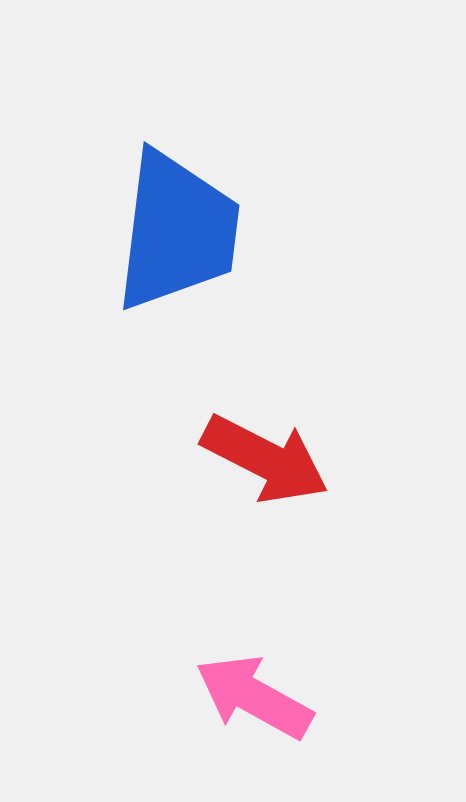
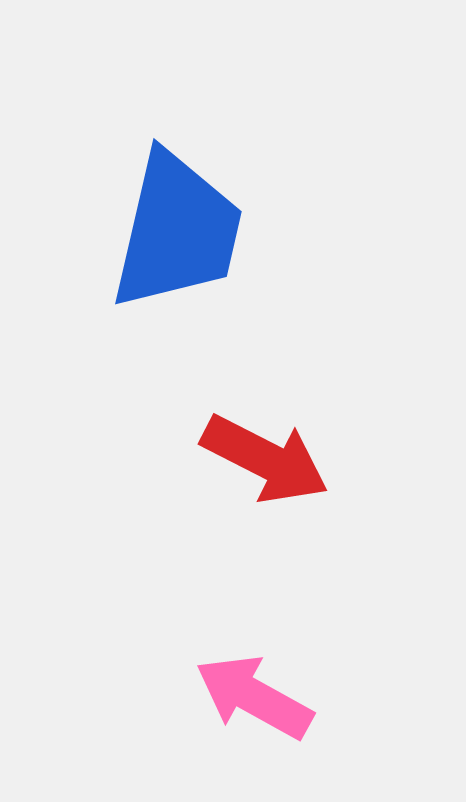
blue trapezoid: rotated 6 degrees clockwise
